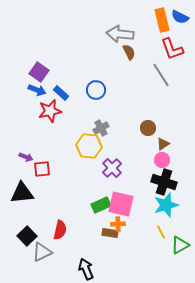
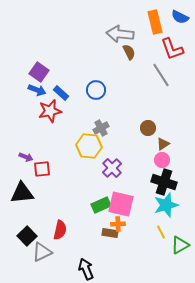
orange rectangle: moved 7 px left, 2 px down
